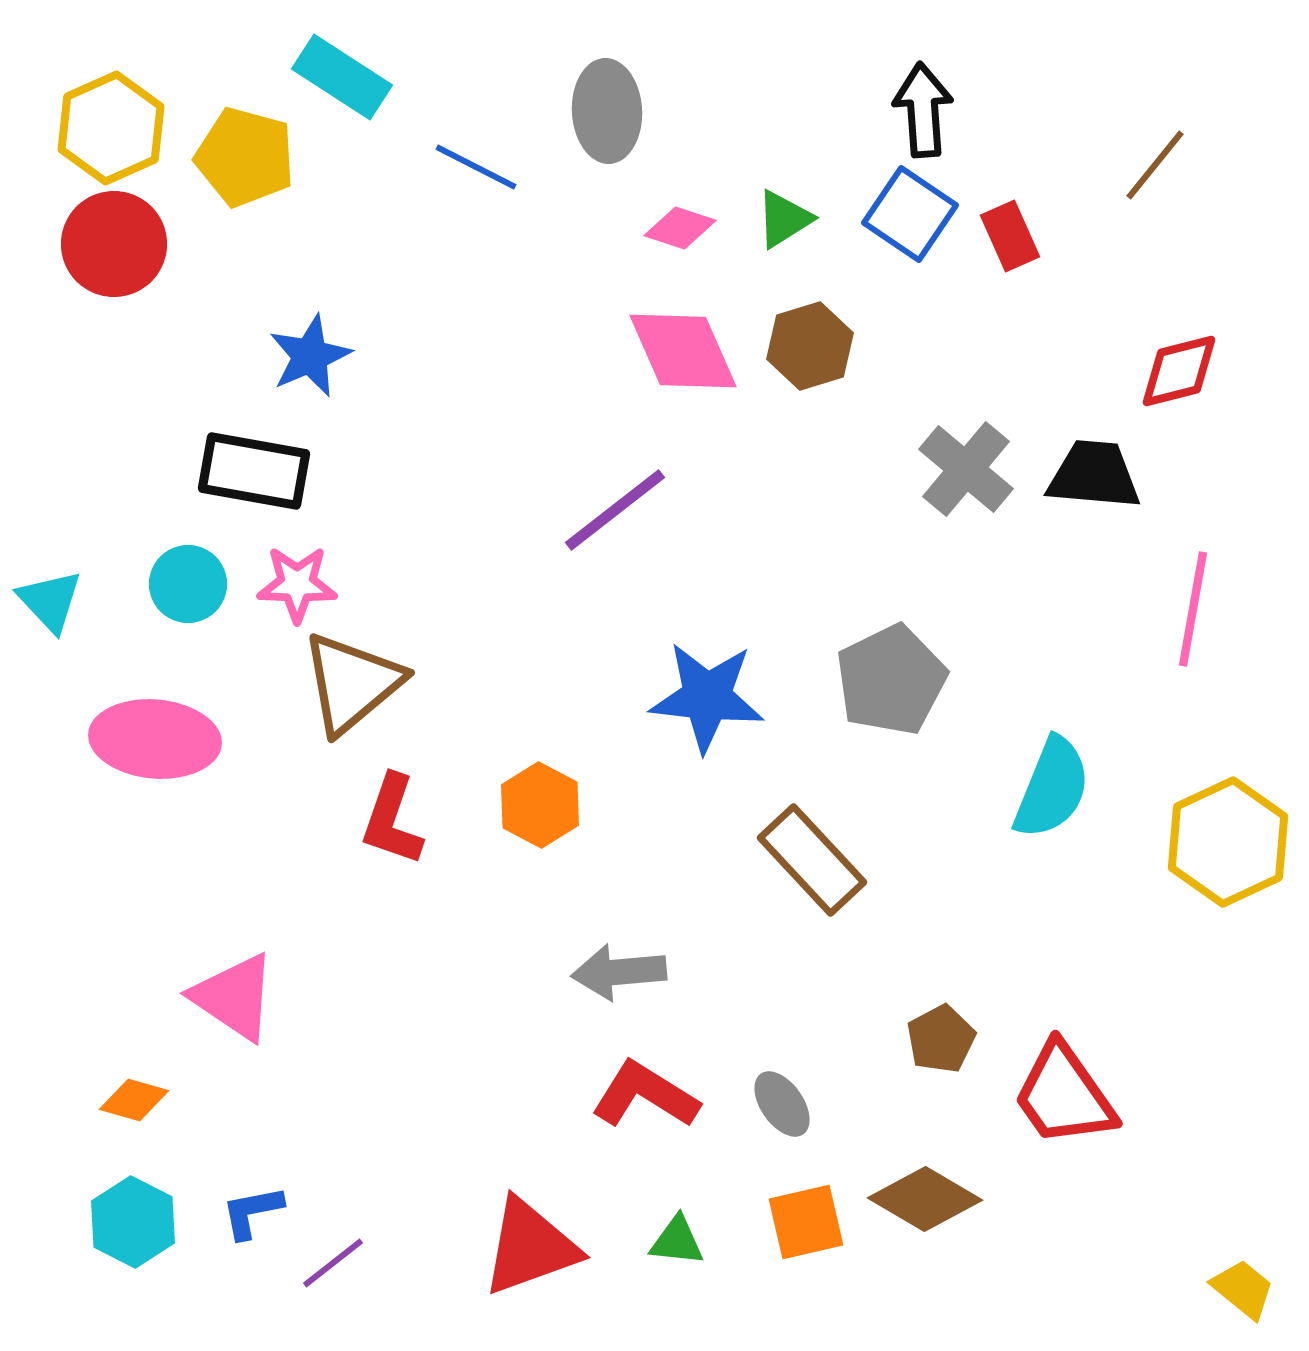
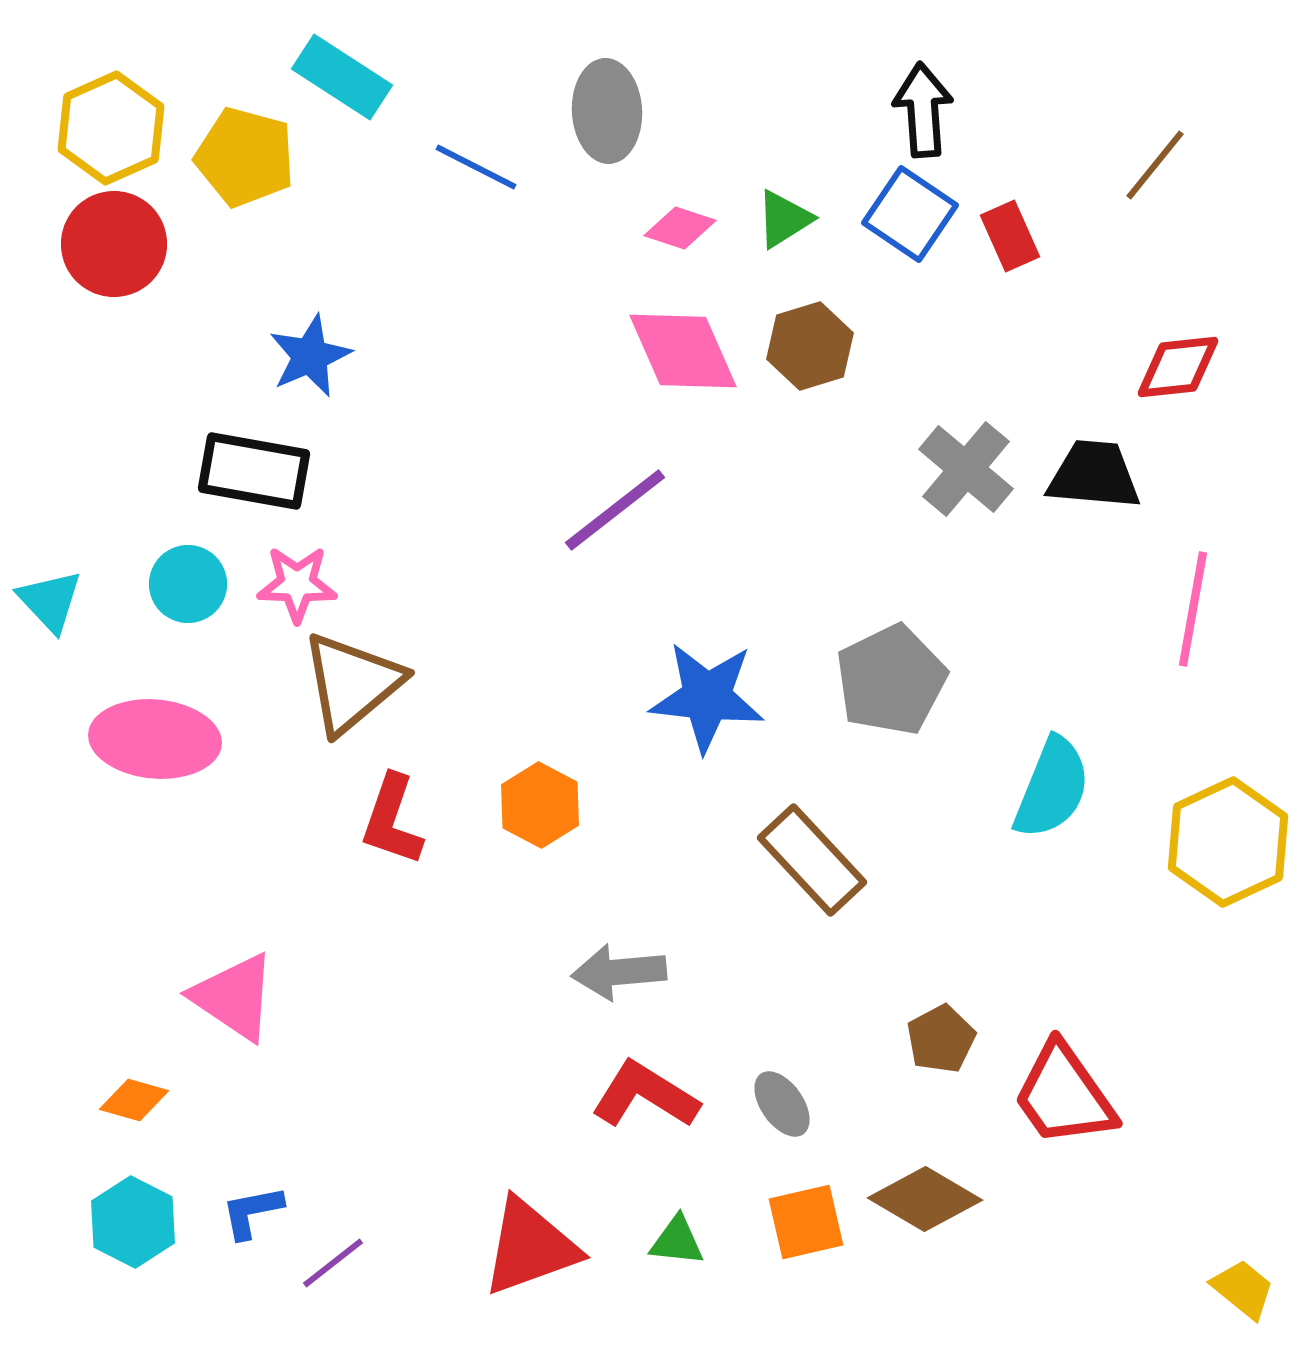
red diamond at (1179, 371): moved 1 px left, 4 px up; rotated 8 degrees clockwise
